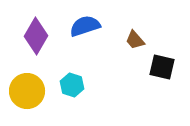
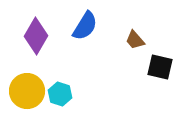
blue semicircle: rotated 140 degrees clockwise
black square: moved 2 px left
cyan hexagon: moved 12 px left, 9 px down
